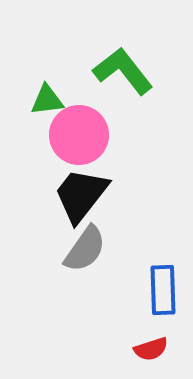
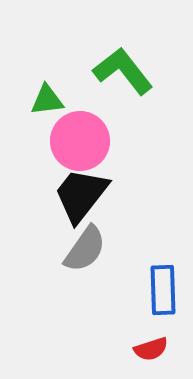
pink circle: moved 1 px right, 6 px down
